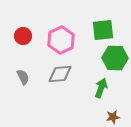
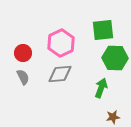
red circle: moved 17 px down
pink hexagon: moved 3 px down
